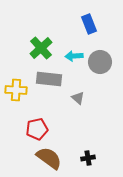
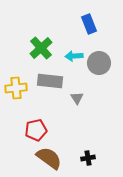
gray circle: moved 1 px left, 1 px down
gray rectangle: moved 1 px right, 2 px down
yellow cross: moved 2 px up; rotated 10 degrees counterclockwise
gray triangle: moved 1 px left; rotated 16 degrees clockwise
red pentagon: moved 1 px left, 1 px down
